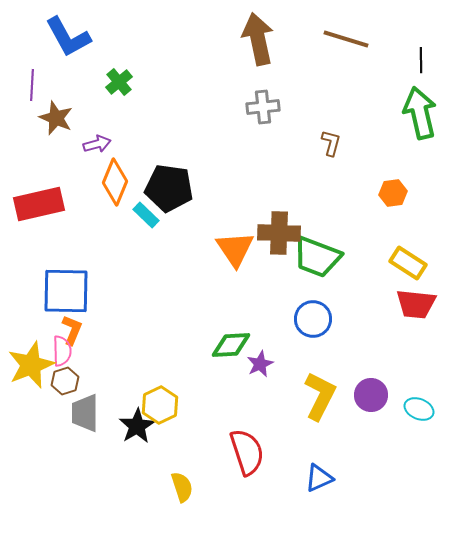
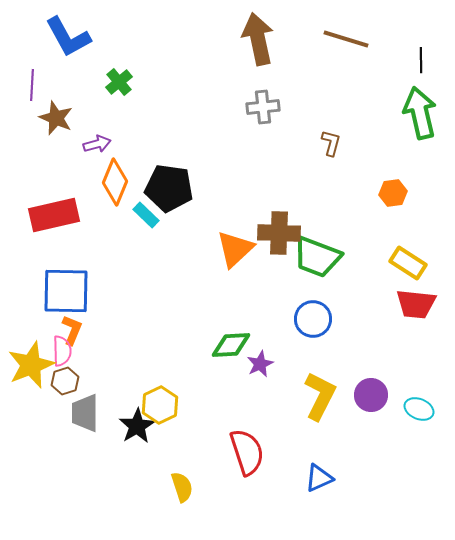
red rectangle: moved 15 px right, 11 px down
orange triangle: rotated 21 degrees clockwise
